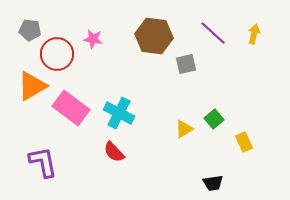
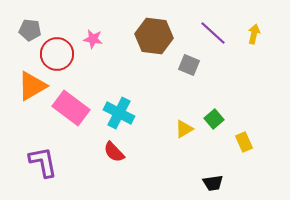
gray square: moved 3 px right, 1 px down; rotated 35 degrees clockwise
